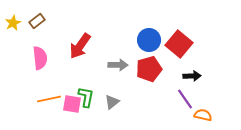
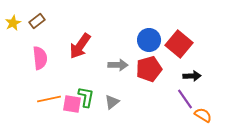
orange semicircle: rotated 18 degrees clockwise
